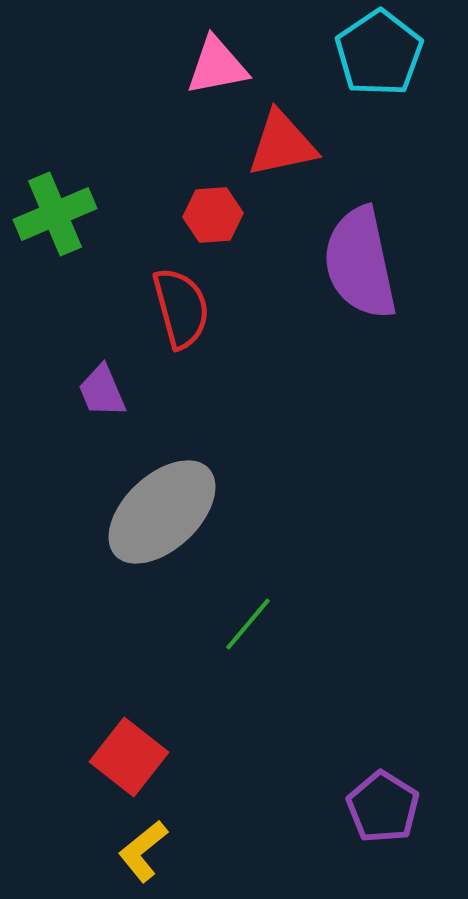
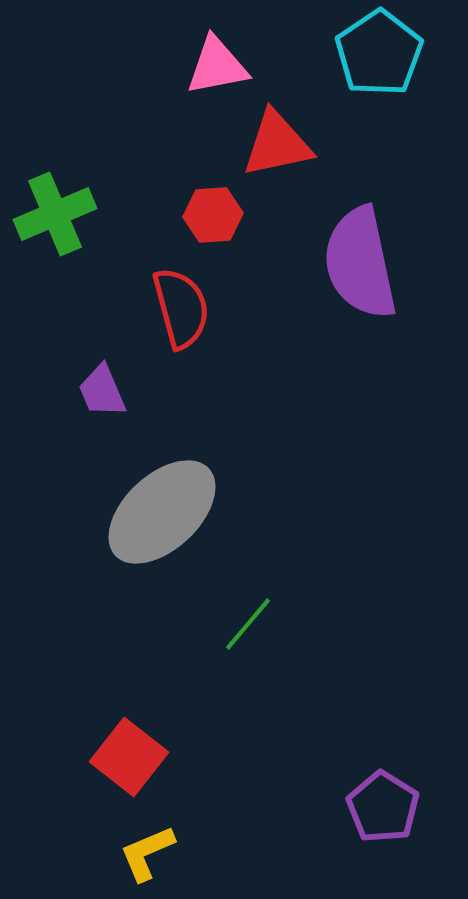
red triangle: moved 5 px left
yellow L-shape: moved 4 px right, 2 px down; rotated 16 degrees clockwise
